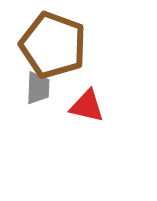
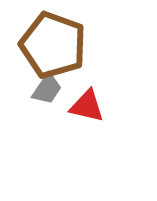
gray trapezoid: moved 9 px right, 1 px down; rotated 32 degrees clockwise
